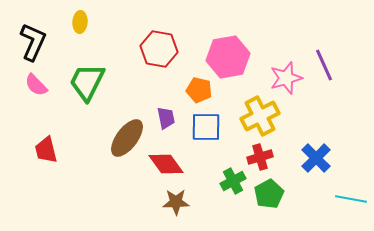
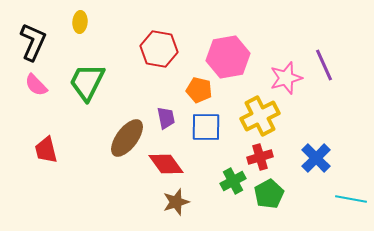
brown star: rotated 16 degrees counterclockwise
